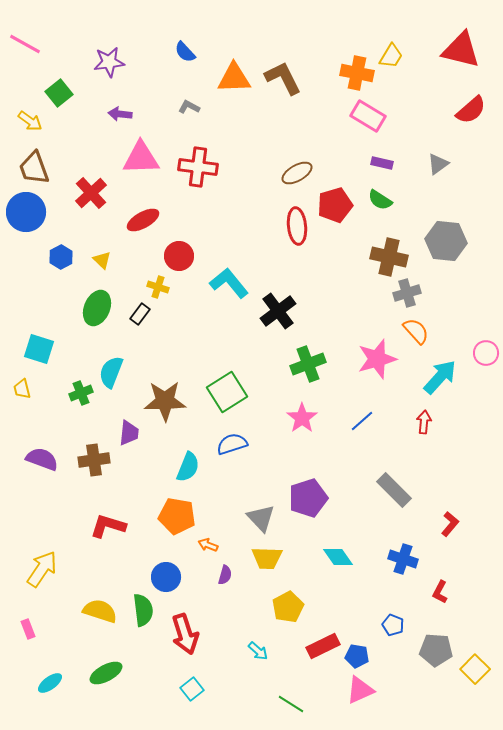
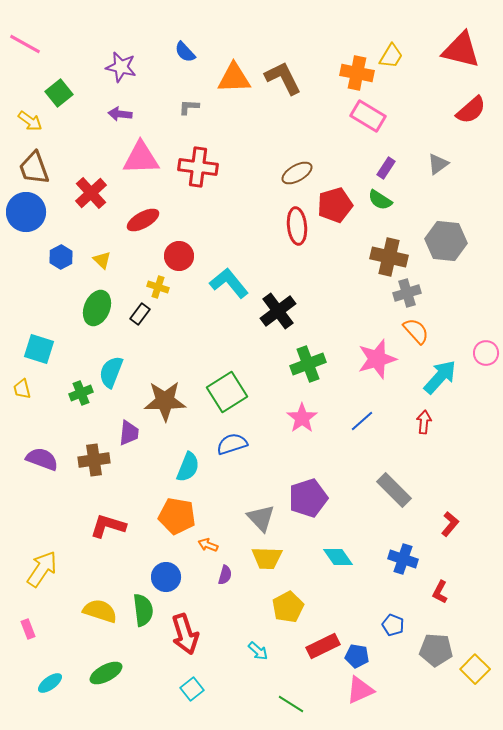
purple star at (109, 62): moved 12 px right, 5 px down; rotated 20 degrees clockwise
gray L-shape at (189, 107): rotated 25 degrees counterclockwise
purple rectangle at (382, 163): moved 4 px right, 5 px down; rotated 70 degrees counterclockwise
